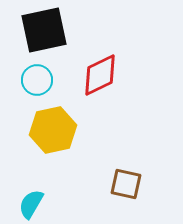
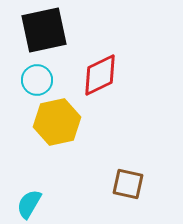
yellow hexagon: moved 4 px right, 8 px up
brown square: moved 2 px right
cyan semicircle: moved 2 px left
